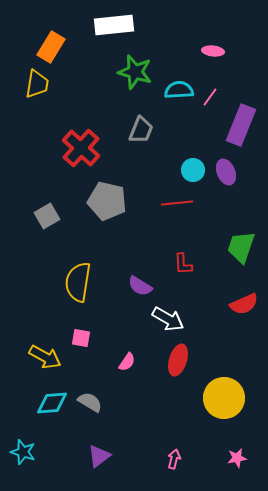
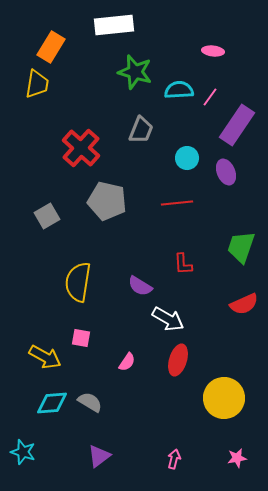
purple rectangle: moved 4 px left; rotated 12 degrees clockwise
cyan circle: moved 6 px left, 12 px up
